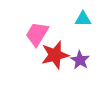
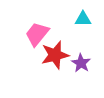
pink trapezoid: rotated 8 degrees clockwise
purple star: moved 1 px right, 3 px down
